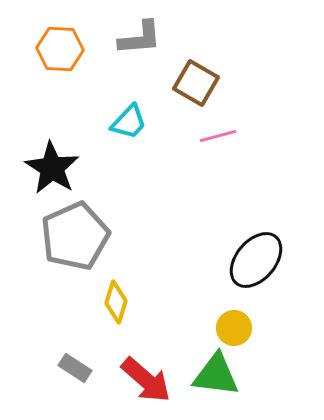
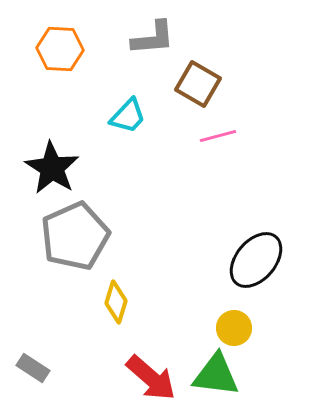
gray L-shape: moved 13 px right
brown square: moved 2 px right, 1 px down
cyan trapezoid: moved 1 px left, 6 px up
gray rectangle: moved 42 px left
red arrow: moved 5 px right, 2 px up
